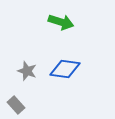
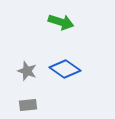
blue diamond: rotated 28 degrees clockwise
gray rectangle: moved 12 px right; rotated 54 degrees counterclockwise
